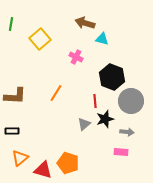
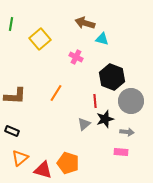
black rectangle: rotated 24 degrees clockwise
